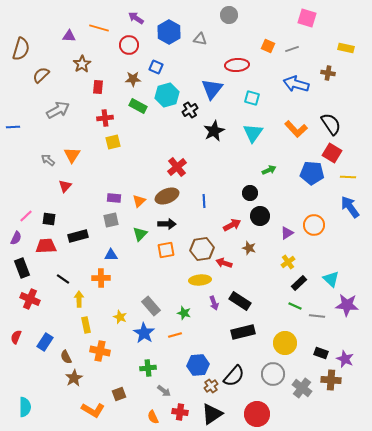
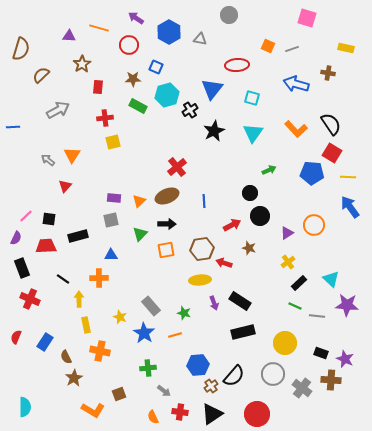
orange cross at (101, 278): moved 2 px left
